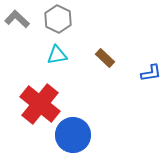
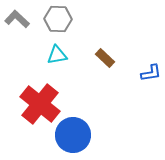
gray hexagon: rotated 24 degrees counterclockwise
